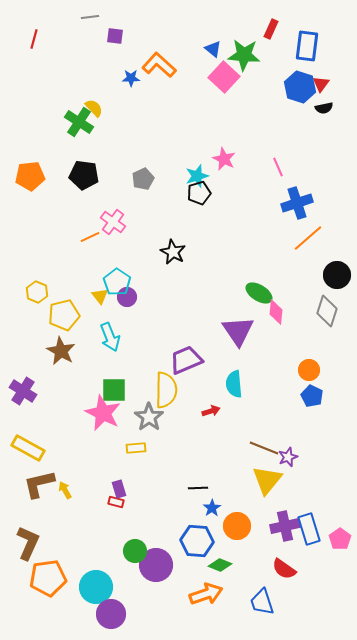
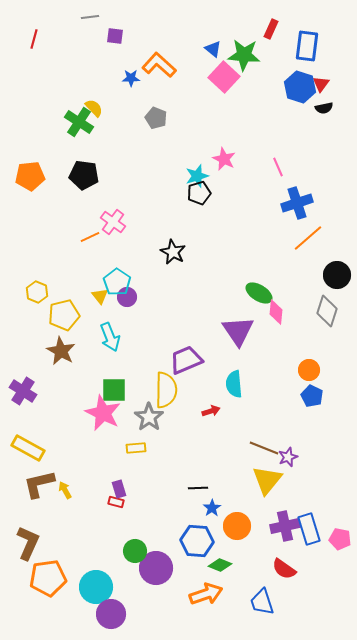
gray pentagon at (143, 179): moved 13 px right, 61 px up; rotated 25 degrees counterclockwise
pink pentagon at (340, 539): rotated 25 degrees counterclockwise
purple circle at (156, 565): moved 3 px down
